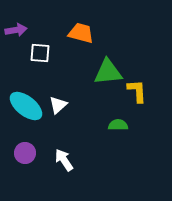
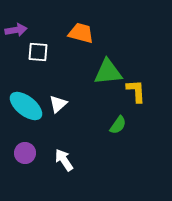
white square: moved 2 px left, 1 px up
yellow L-shape: moved 1 px left
white triangle: moved 1 px up
green semicircle: rotated 126 degrees clockwise
